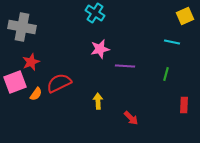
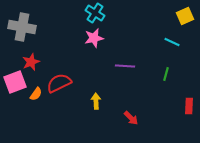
cyan line: rotated 14 degrees clockwise
pink star: moved 6 px left, 11 px up
yellow arrow: moved 2 px left
red rectangle: moved 5 px right, 1 px down
